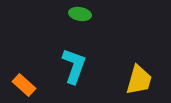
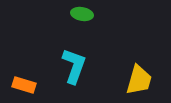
green ellipse: moved 2 px right
orange rectangle: rotated 25 degrees counterclockwise
